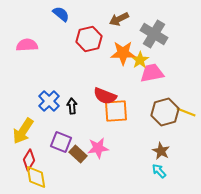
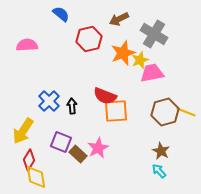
orange star: rotated 20 degrees counterclockwise
yellow star: rotated 12 degrees clockwise
pink star: rotated 20 degrees counterclockwise
